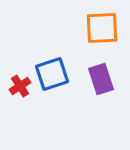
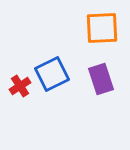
blue square: rotated 8 degrees counterclockwise
